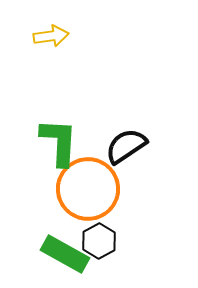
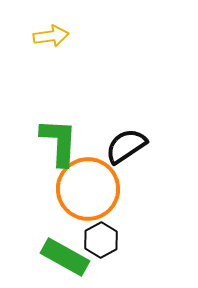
black hexagon: moved 2 px right, 1 px up
green rectangle: moved 3 px down
